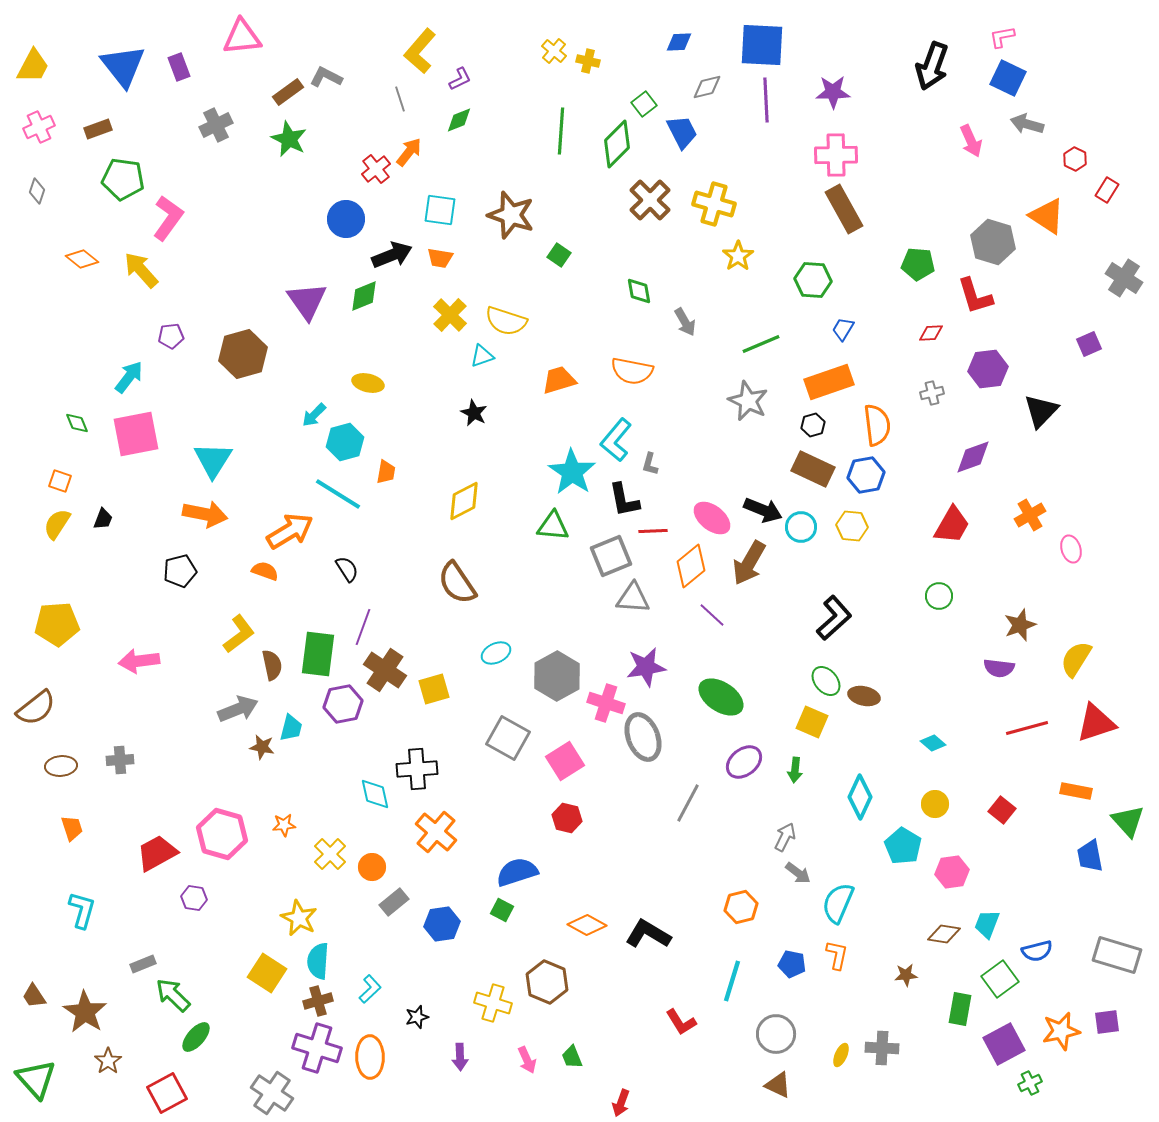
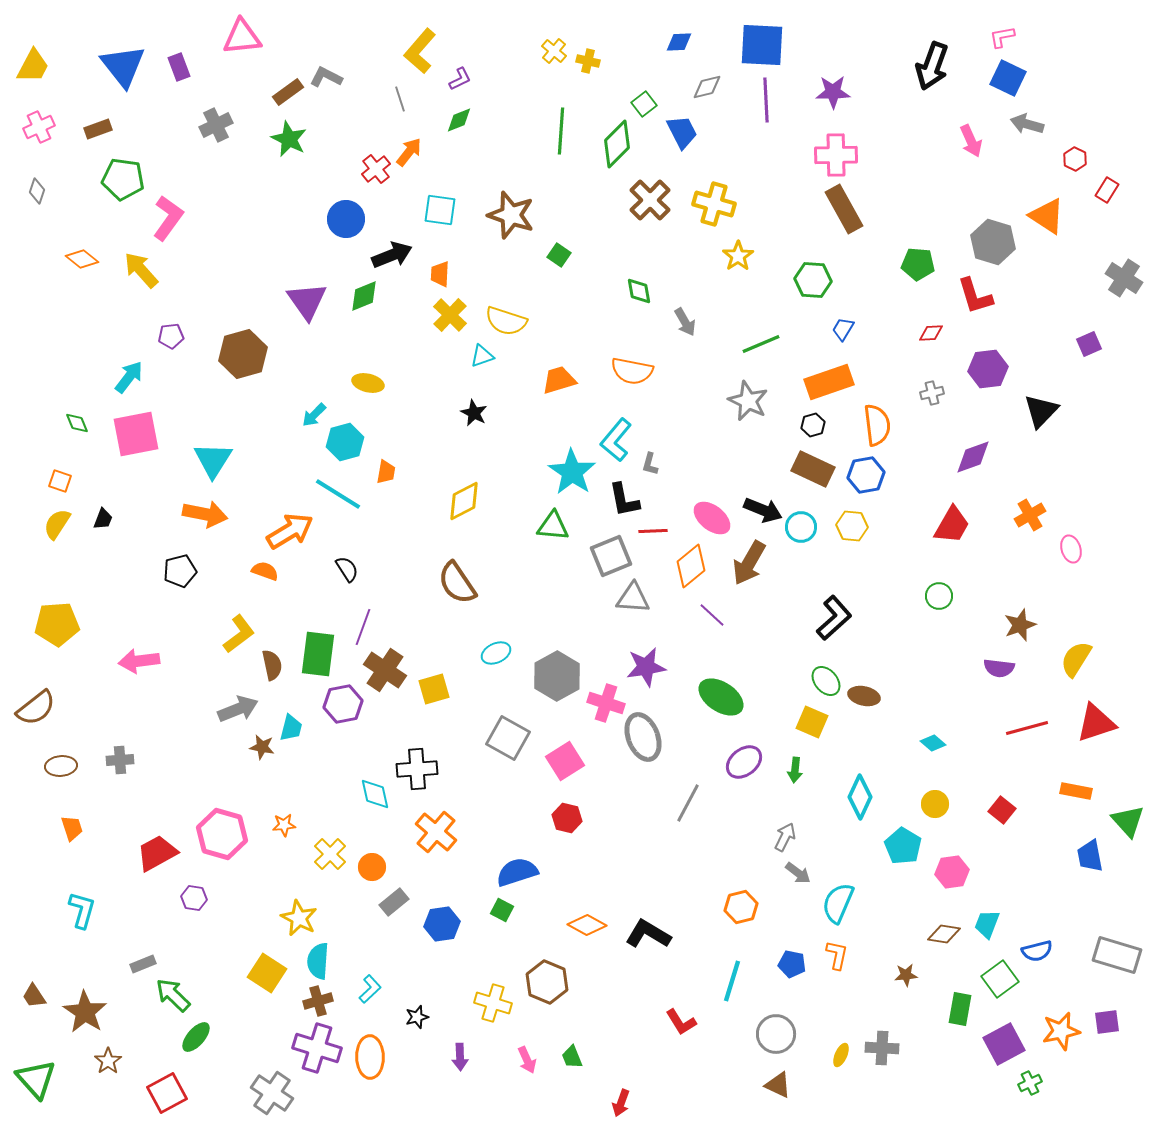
orange trapezoid at (440, 258): moved 16 px down; rotated 84 degrees clockwise
